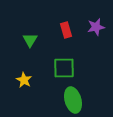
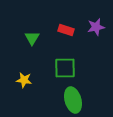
red rectangle: rotated 56 degrees counterclockwise
green triangle: moved 2 px right, 2 px up
green square: moved 1 px right
yellow star: rotated 21 degrees counterclockwise
